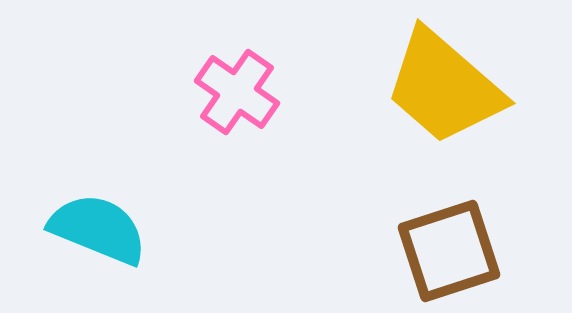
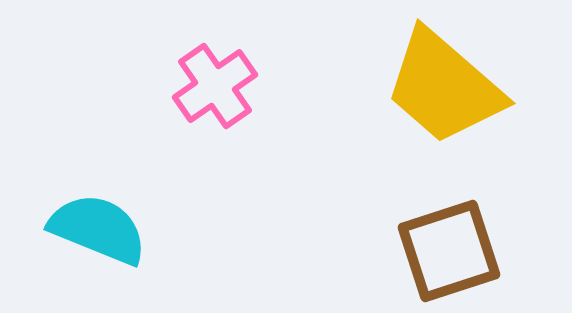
pink cross: moved 22 px left, 6 px up; rotated 20 degrees clockwise
